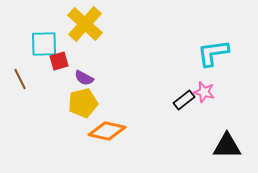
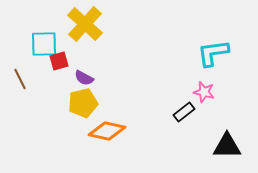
black rectangle: moved 12 px down
